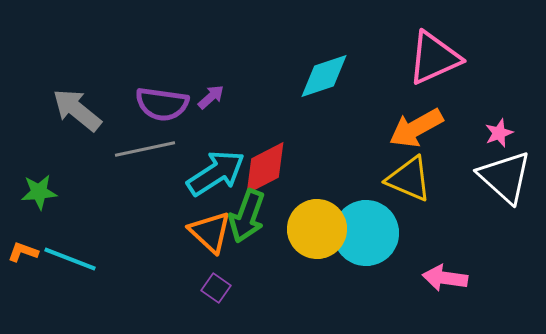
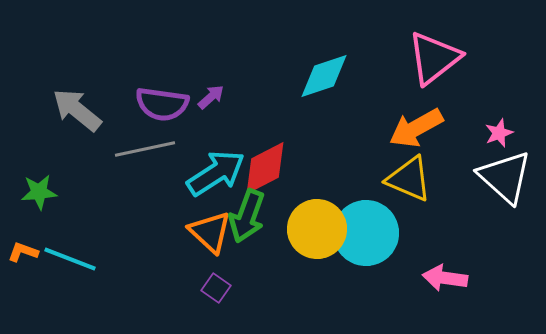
pink triangle: rotated 14 degrees counterclockwise
